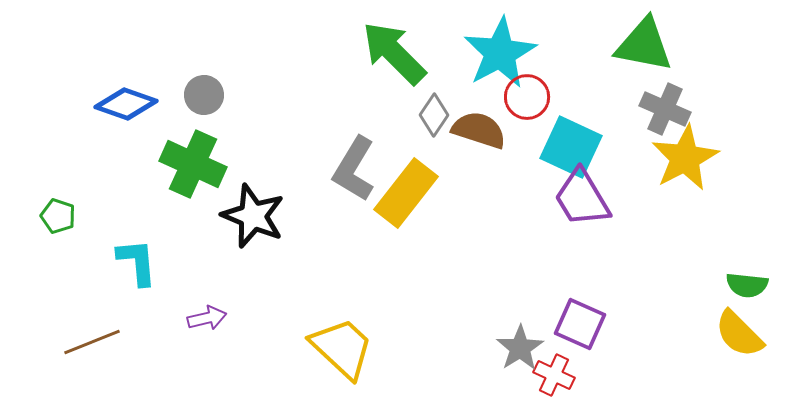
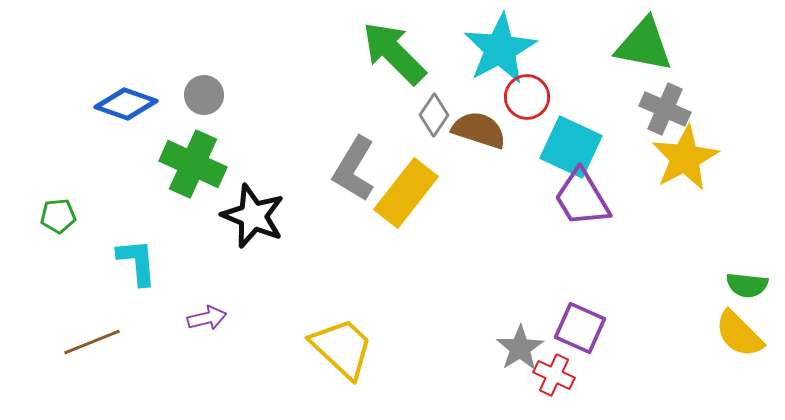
cyan star: moved 4 px up
green pentagon: rotated 24 degrees counterclockwise
purple square: moved 4 px down
